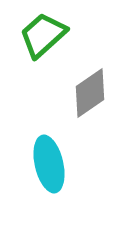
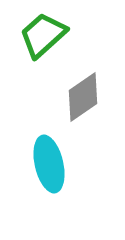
gray diamond: moved 7 px left, 4 px down
